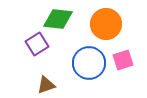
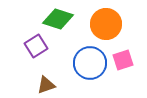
green diamond: rotated 12 degrees clockwise
purple square: moved 1 px left, 2 px down
blue circle: moved 1 px right
